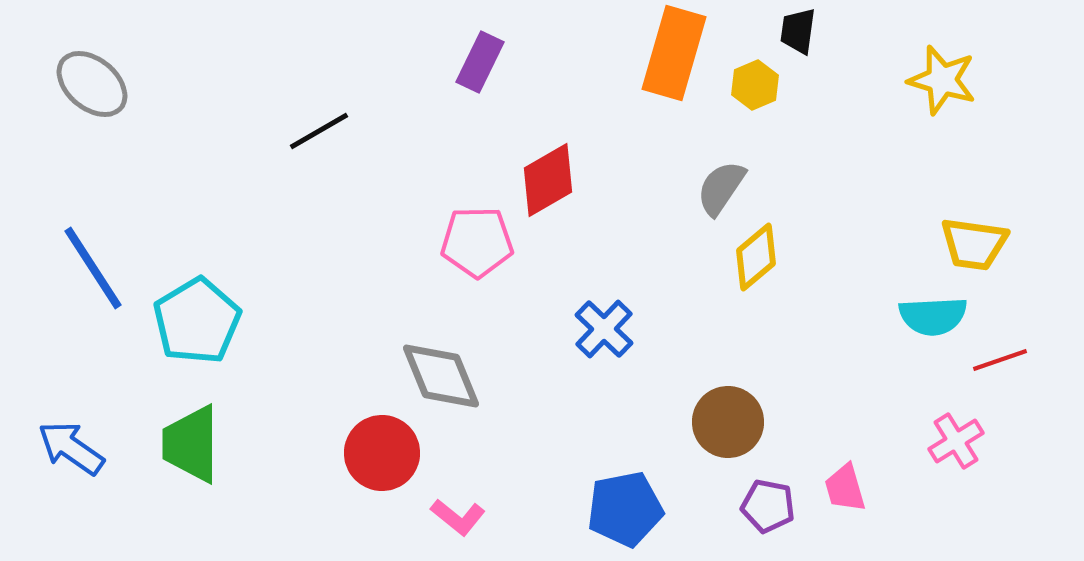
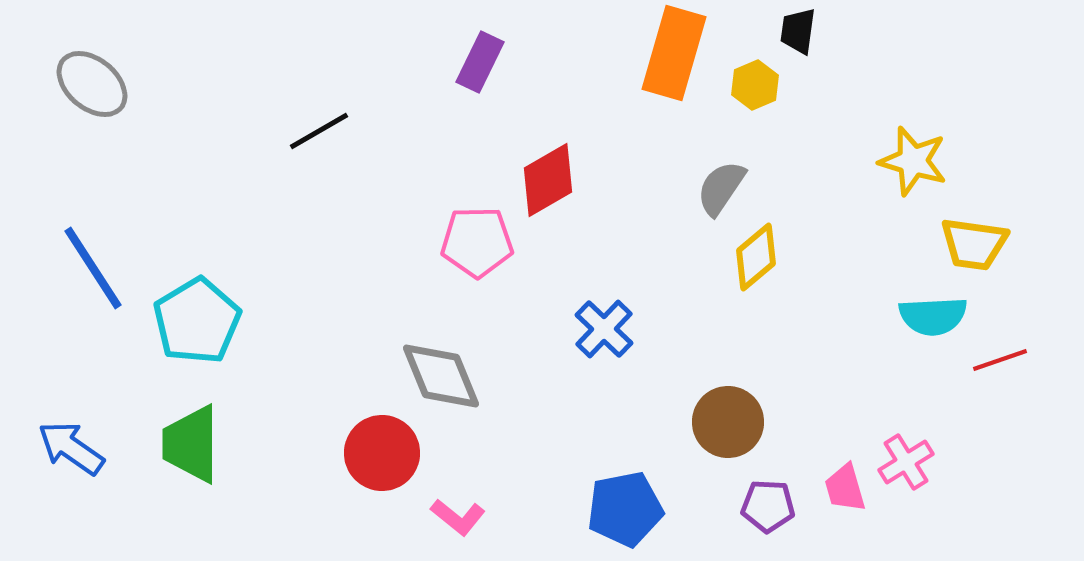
yellow star: moved 29 px left, 81 px down
pink cross: moved 50 px left, 21 px down
purple pentagon: rotated 8 degrees counterclockwise
